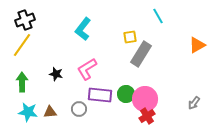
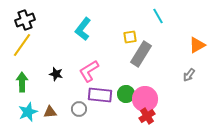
pink L-shape: moved 2 px right, 2 px down
gray arrow: moved 5 px left, 28 px up
cyan star: rotated 30 degrees counterclockwise
